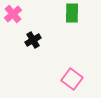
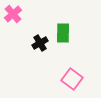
green rectangle: moved 9 px left, 20 px down
black cross: moved 7 px right, 3 px down
